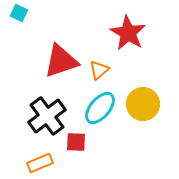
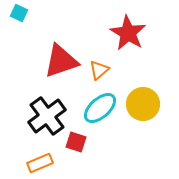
cyan ellipse: rotated 8 degrees clockwise
red square: rotated 15 degrees clockwise
